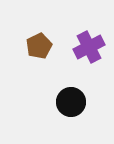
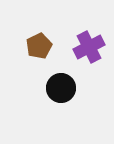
black circle: moved 10 px left, 14 px up
